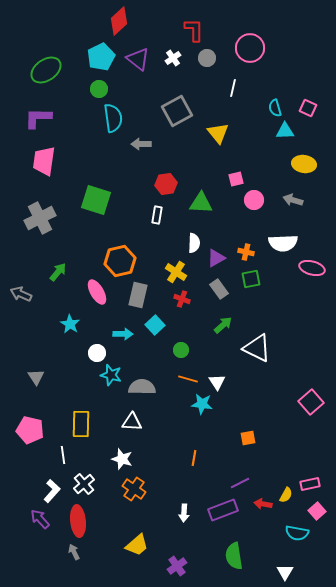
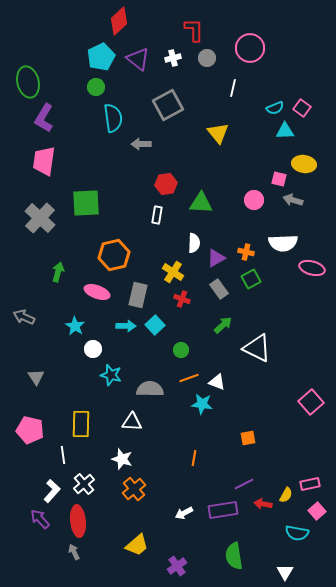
white cross at (173, 58): rotated 21 degrees clockwise
green ellipse at (46, 70): moved 18 px left, 12 px down; rotated 68 degrees counterclockwise
green circle at (99, 89): moved 3 px left, 2 px up
cyan semicircle at (275, 108): rotated 96 degrees counterclockwise
pink square at (308, 108): moved 6 px left; rotated 12 degrees clockwise
gray square at (177, 111): moved 9 px left, 6 px up
purple L-shape at (38, 118): moved 6 px right; rotated 60 degrees counterclockwise
pink square at (236, 179): moved 43 px right; rotated 28 degrees clockwise
green square at (96, 200): moved 10 px left, 3 px down; rotated 20 degrees counterclockwise
gray cross at (40, 218): rotated 20 degrees counterclockwise
orange hexagon at (120, 261): moved 6 px left, 6 px up
green arrow at (58, 272): rotated 24 degrees counterclockwise
yellow cross at (176, 272): moved 3 px left
green square at (251, 279): rotated 18 degrees counterclockwise
pink ellipse at (97, 292): rotated 40 degrees counterclockwise
gray arrow at (21, 294): moved 3 px right, 23 px down
cyan star at (70, 324): moved 5 px right, 2 px down
cyan arrow at (123, 334): moved 3 px right, 8 px up
white circle at (97, 353): moved 4 px left, 4 px up
orange line at (188, 379): moved 1 px right, 1 px up; rotated 36 degrees counterclockwise
white triangle at (217, 382): rotated 36 degrees counterclockwise
gray semicircle at (142, 387): moved 8 px right, 2 px down
purple line at (240, 483): moved 4 px right, 1 px down
orange cross at (134, 489): rotated 15 degrees clockwise
purple rectangle at (223, 510): rotated 12 degrees clockwise
white arrow at (184, 513): rotated 60 degrees clockwise
